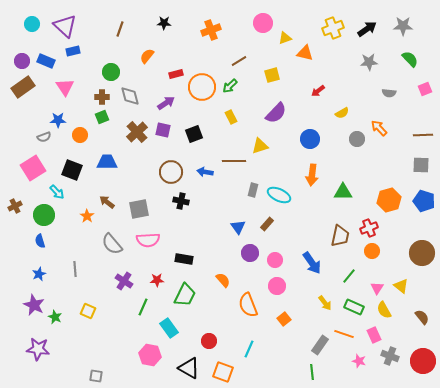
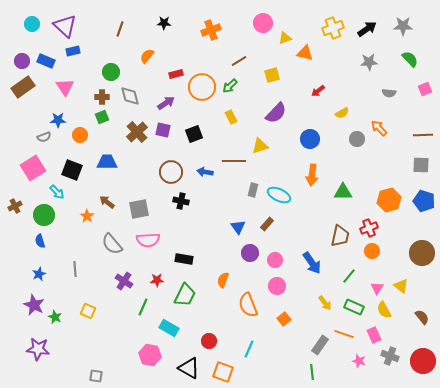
orange semicircle at (223, 280): rotated 119 degrees counterclockwise
cyan rectangle at (169, 328): rotated 24 degrees counterclockwise
